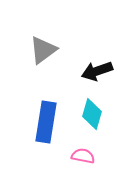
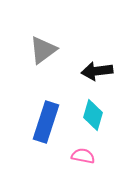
black arrow: rotated 12 degrees clockwise
cyan diamond: moved 1 px right, 1 px down
blue rectangle: rotated 9 degrees clockwise
